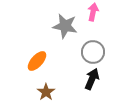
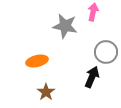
gray circle: moved 13 px right
orange ellipse: rotated 35 degrees clockwise
black arrow: moved 2 px up
